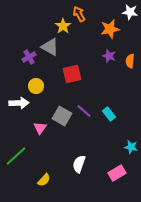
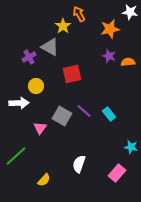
orange semicircle: moved 2 px left, 1 px down; rotated 80 degrees clockwise
pink rectangle: rotated 18 degrees counterclockwise
